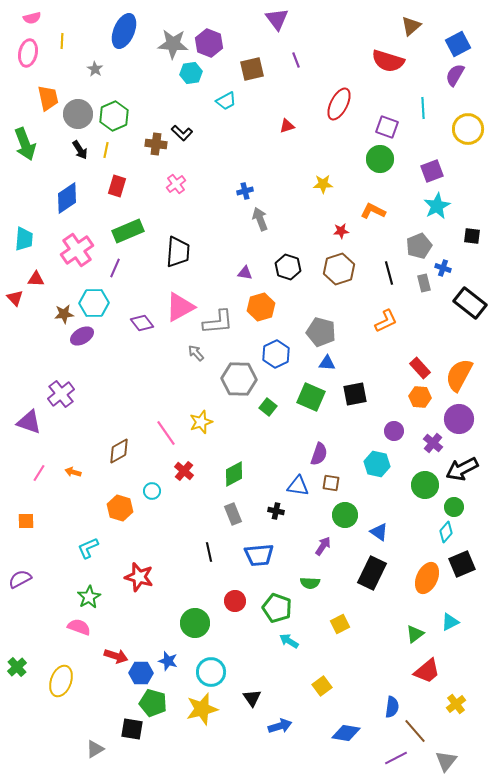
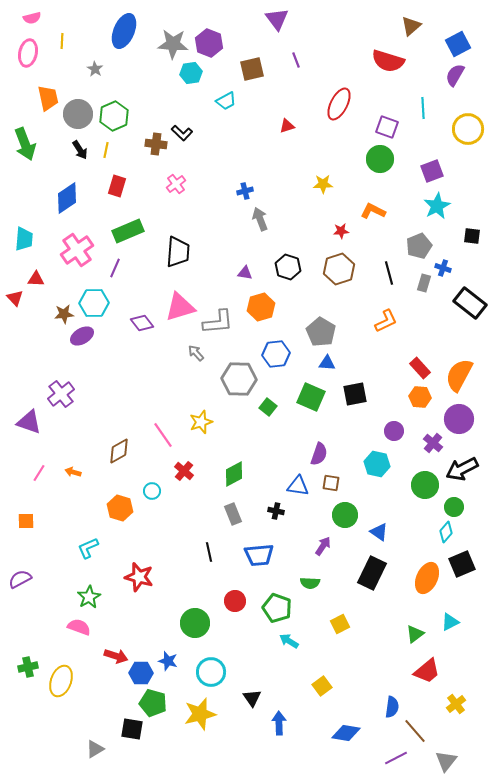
gray rectangle at (424, 283): rotated 30 degrees clockwise
pink triangle at (180, 307): rotated 12 degrees clockwise
gray pentagon at (321, 332): rotated 16 degrees clockwise
blue hexagon at (276, 354): rotated 20 degrees clockwise
pink line at (166, 433): moved 3 px left, 2 px down
green cross at (17, 667): moved 11 px right; rotated 30 degrees clockwise
yellow star at (202, 709): moved 2 px left, 5 px down
blue arrow at (280, 726): moved 1 px left, 3 px up; rotated 75 degrees counterclockwise
